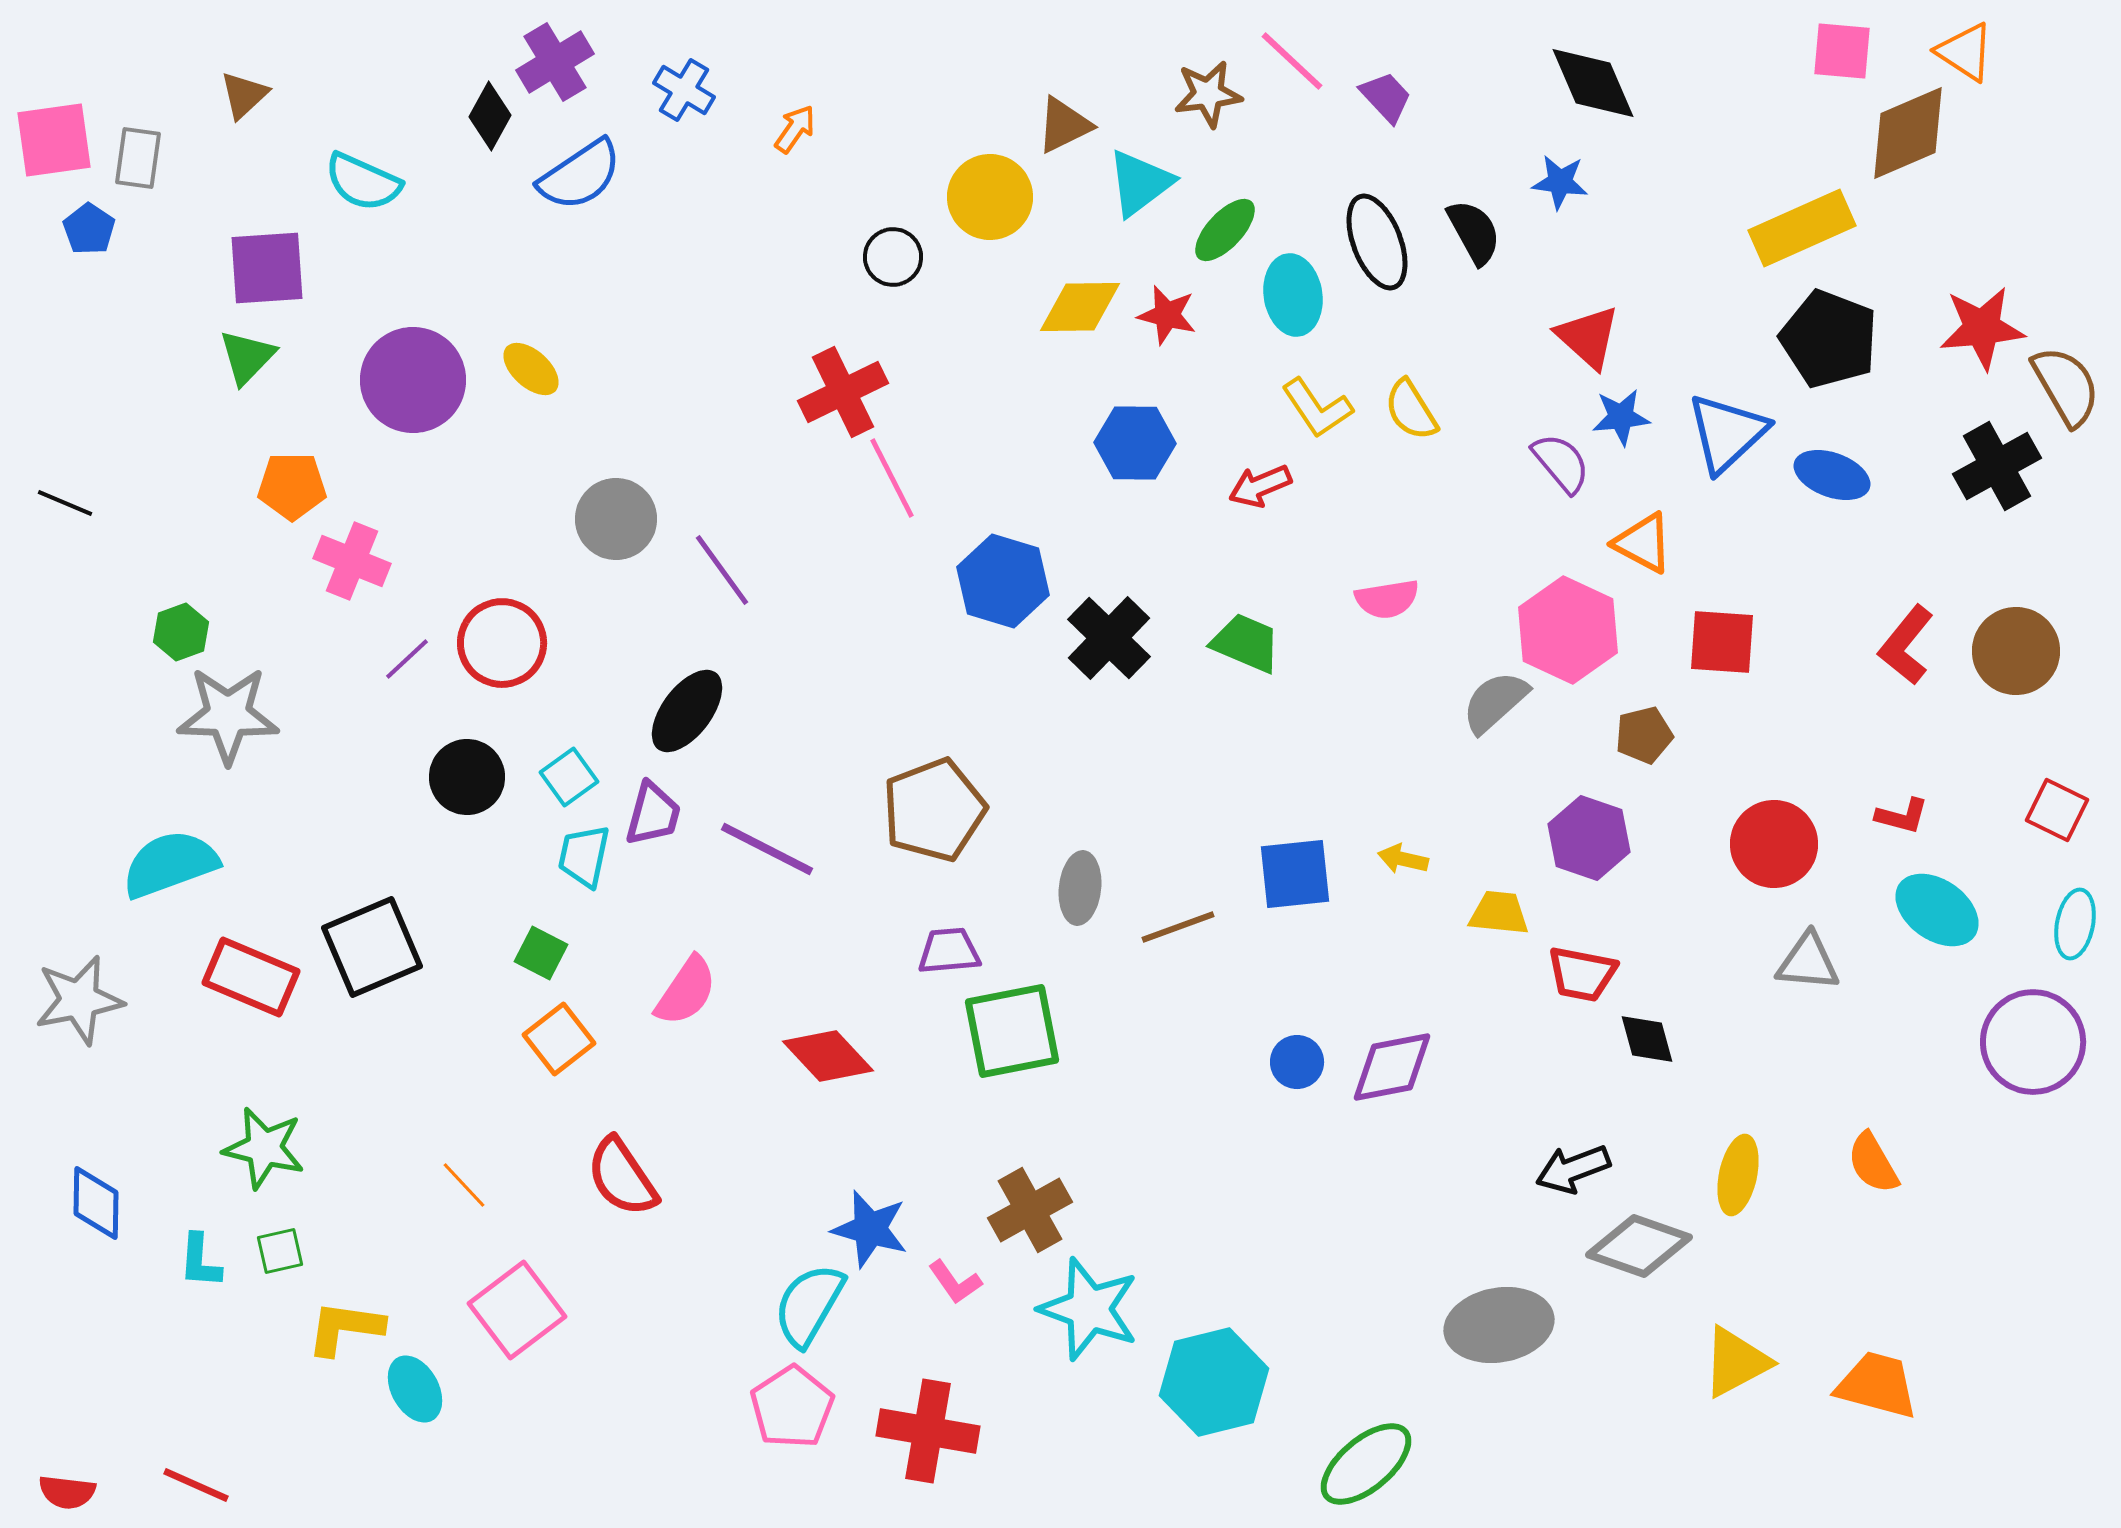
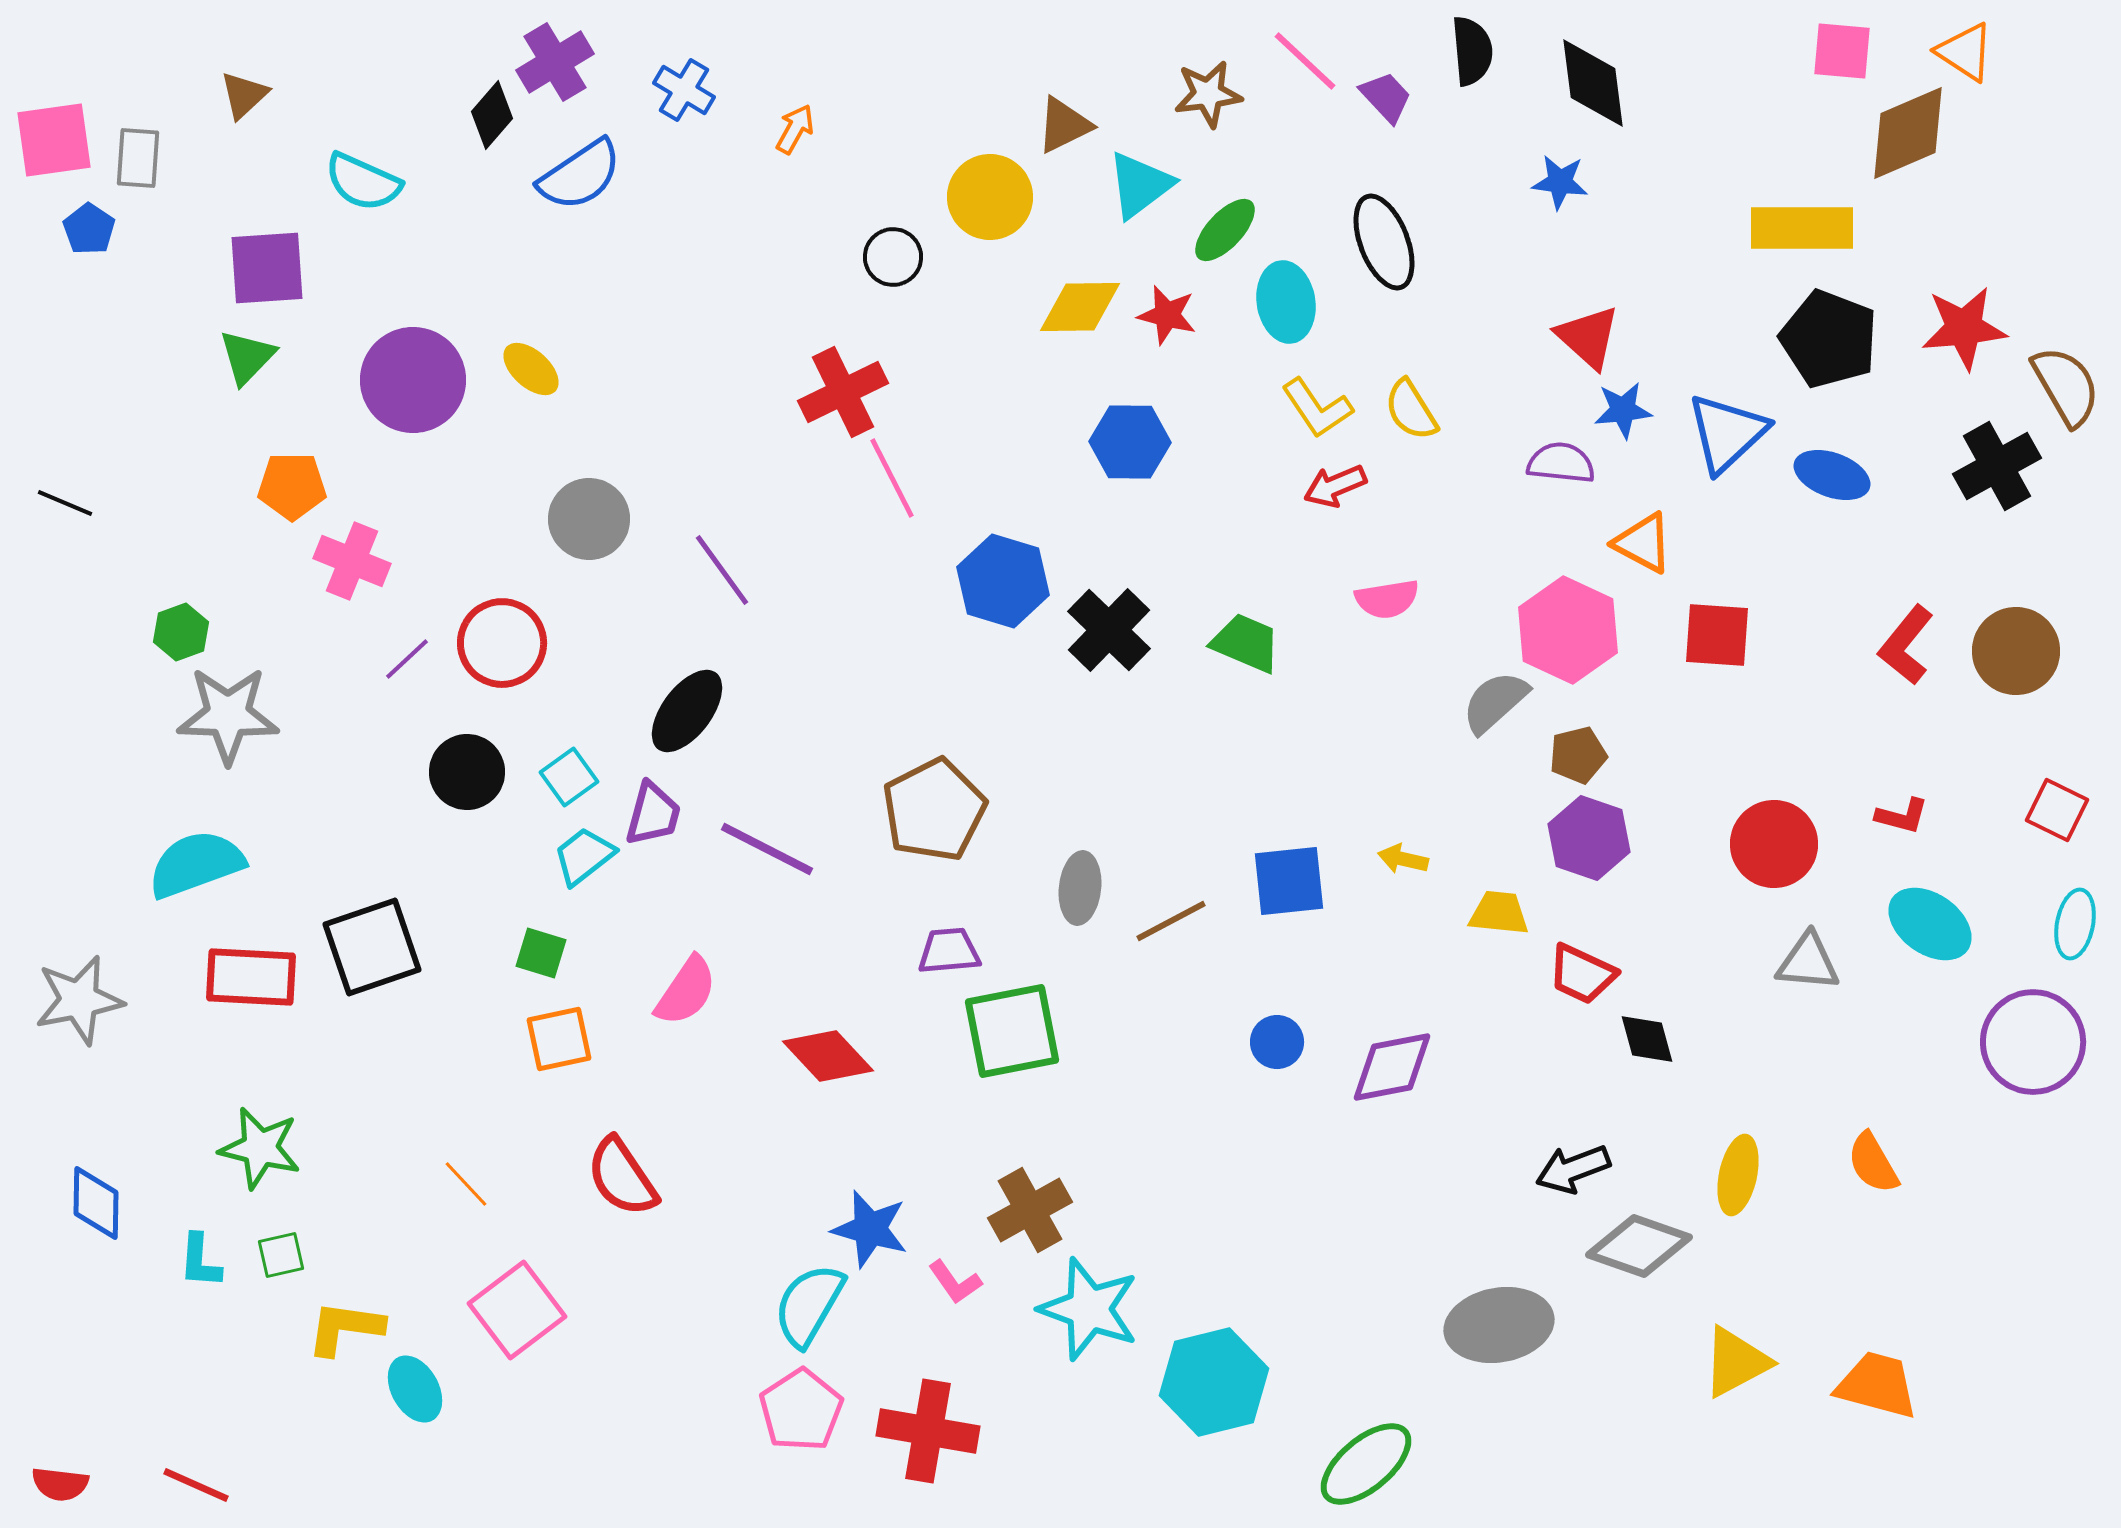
pink line at (1292, 61): moved 13 px right
black diamond at (1593, 83): rotated 16 degrees clockwise
black diamond at (490, 116): moved 2 px right, 1 px up; rotated 12 degrees clockwise
orange arrow at (795, 129): rotated 6 degrees counterclockwise
gray rectangle at (138, 158): rotated 4 degrees counterclockwise
cyan triangle at (1140, 183): moved 2 px down
yellow rectangle at (1802, 228): rotated 24 degrees clockwise
black semicircle at (1474, 232): moved 2 px left, 181 px up; rotated 24 degrees clockwise
black ellipse at (1377, 242): moved 7 px right
cyan ellipse at (1293, 295): moved 7 px left, 7 px down
red star at (1982, 328): moved 18 px left
blue star at (1621, 417): moved 2 px right, 7 px up
blue hexagon at (1135, 443): moved 5 px left, 1 px up
purple semicircle at (1561, 463): rotated 44 degrees counterclockwise
red arrow at (1260, 486): moved 75 px right
gray circle at (616, 519): moved 27 px left
black cross at (1109, 638): moved 8 px up
red square at (1722, 642): moved 5 px left, 7 px up
brown pentagon at (1644, 735): moved 66 px left, 20 px down
black circle at (467, 777): moved 5 px up
brown pentagon at (934, 810): rotated 6 degrees counterclockwise
cyan trapezoid at (584, 856): rotated 40 degrees clockwise
cyan semicircle at (170, 864): moved 26 px right
blue square at (1295, 874): moved 6 px left, 7 px down
cyan ellipse at (1937, 910): moved 7 px left, 14 px down
brown line at (1178, 927): moved 7 px left, 6 px up; rotated 8 degrees counterclockwise
black square at (372, 947): rotated 4 degrees clockwise
green square at (541, 953): rotated 10 degrees counterclockwise
red trapezoid at (1582, 974): rotated 14 degrees clockwise
red rectangle at (251, 977): rotated 20 degrees counterclockwise
orange square at (559, 1039): rotated 26 degrees clockwise
blue circle at (1297, 1062): moved 20 px left, 20 px up
green star at (264, 1148): moved 4 px left
orange line at (464, 1185): moved 2 px right, 1 px up
green square at (280, 1251): moved 1 px right, 4 px down
pink pentagon at (792, 1407): moved 9 px right, 3 px down
red semicircle at (67, 1492): moved 7 px left, 8 px up
